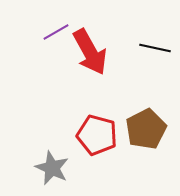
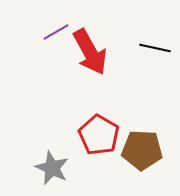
brown pentagon: moved 4 px left, 21 px down; rotated 30 degrees clockwise
red pentagon: moved 2 px right; rotated 15 degrees clockwise
